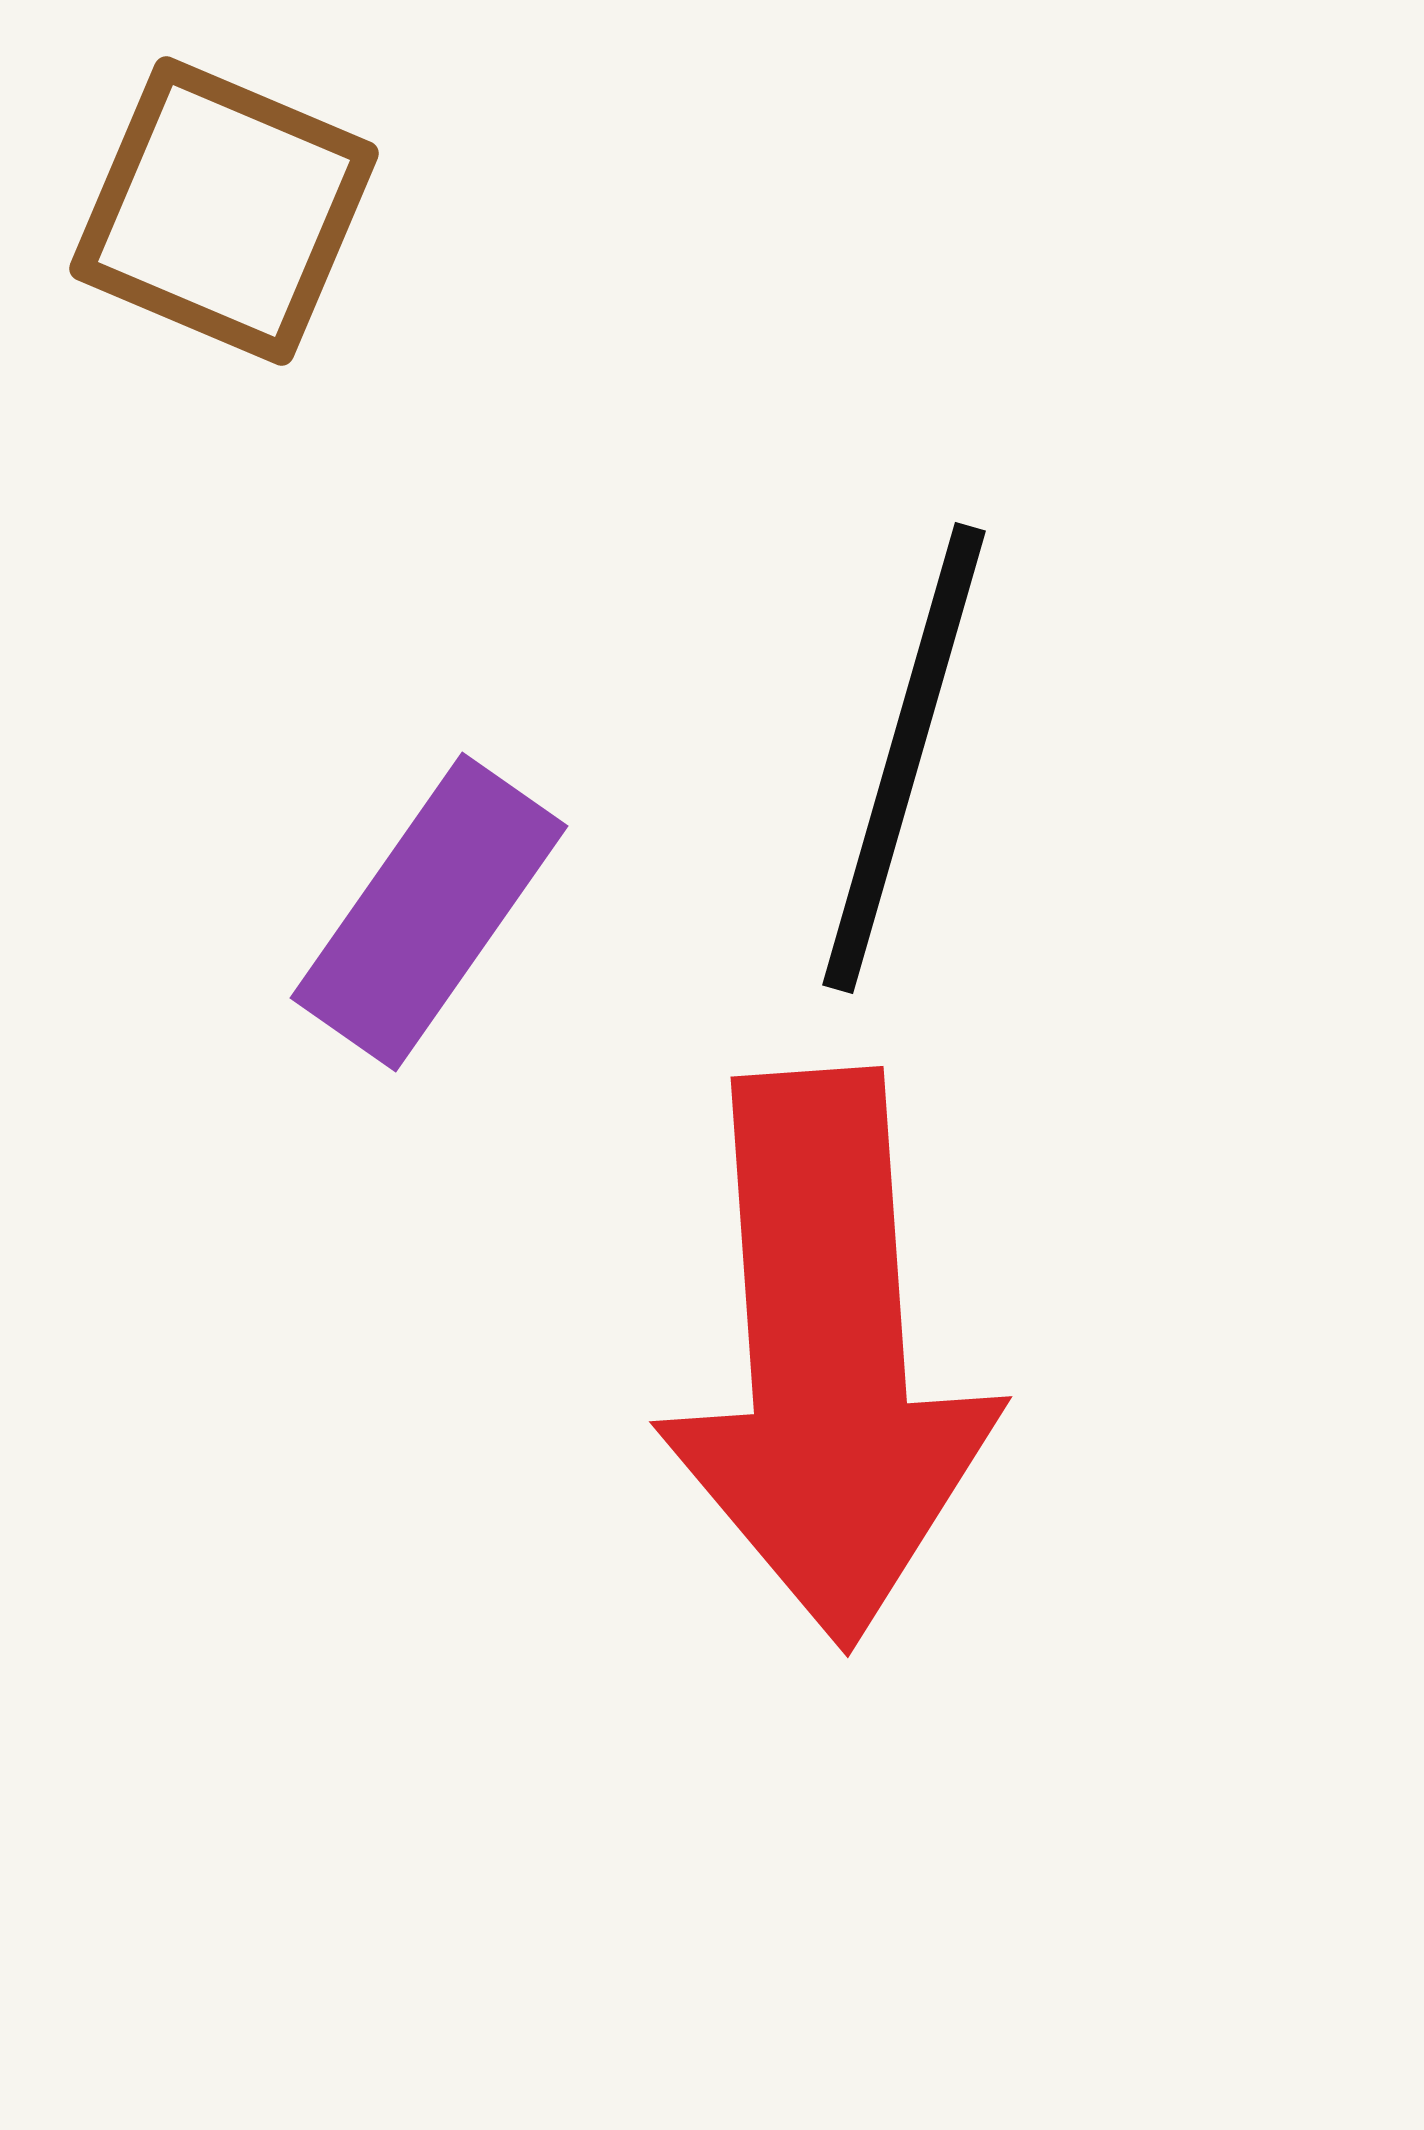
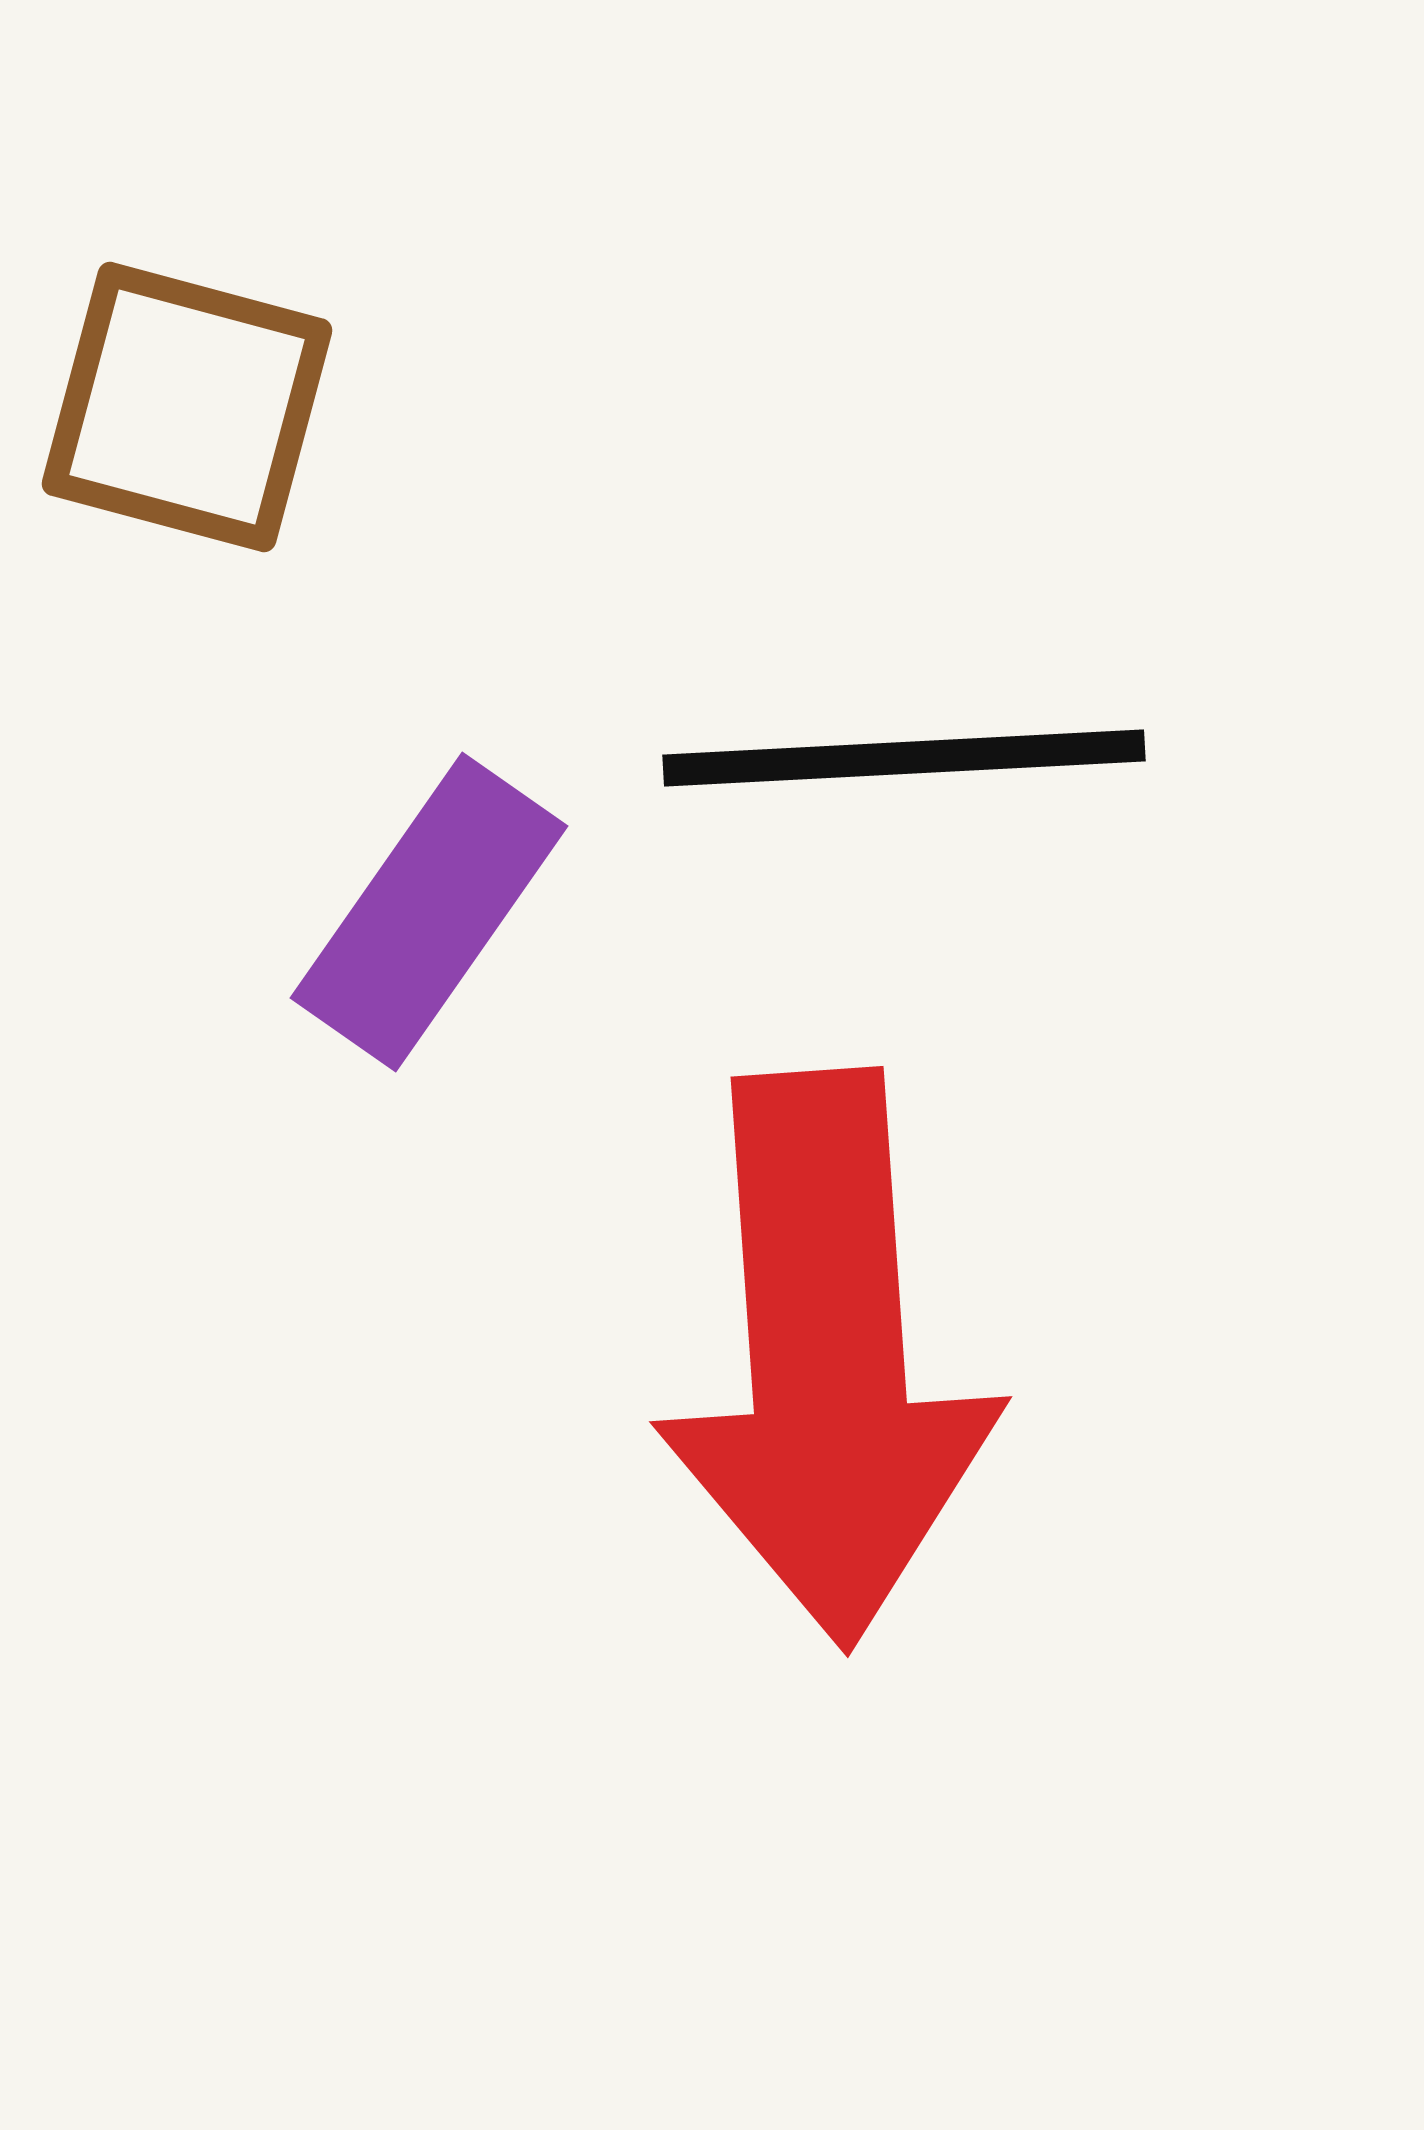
brown square: moved 37 px left, 196 px down; rotated 8 degrees counterclockwise
black line: rotated 71 degrees clockwise
